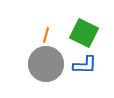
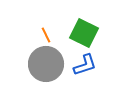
orange line: rotated 42 degrees counterclockwise
blue L-shape: rotated 20 degrees counterclockwise
